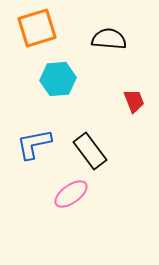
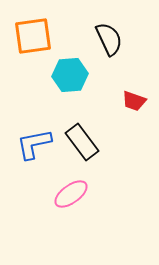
orange square: moved 4 px left, 8 px down; rotated 9 degrees clockwise
black semicircle: rotated 60 degrees clockwise
cyan hexagon: moved 12 px right, 4 px up
red trapezoid: rotated 130 degrees clockwise
black rectangle: moved 8 px left, 9 px up
